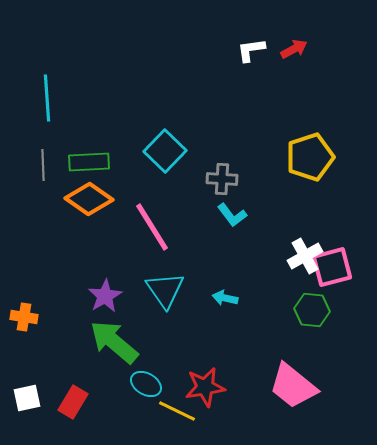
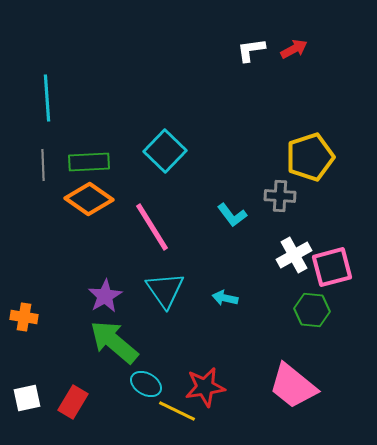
gray cross: moved 58 px right, 17 px down
white cross: moved 11 px left, 1 px up
